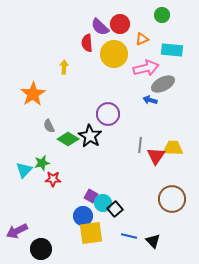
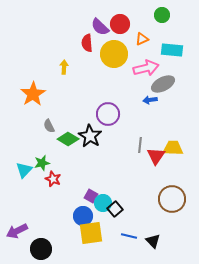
blue arrow: rotated 24 degrees counterclockwise
red star: rotated 21 degrees clockwise
